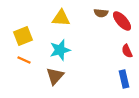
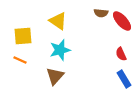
yellow triangle: moved 3 px left, 3 px down; rotated 30 degrees clockwise
yellow square: rotated 18 degrees clockwise
red semicircle: moved 6 px left, 3 px down
orange line: moved 4 px left
blue rectangle: rotated 18 degrees counterclockwise
